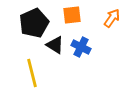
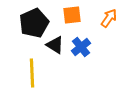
orange arrow: moved 3 px left
blue cross: rotated 24 degrees clockwise
yellow line: rotated 12 degrees clockwise
